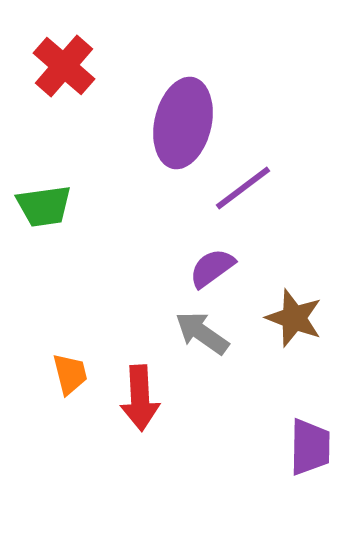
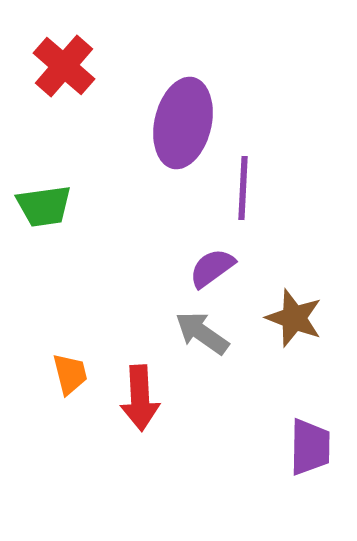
purple line: rotated 50 degrees counterclockwise
